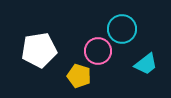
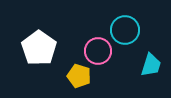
cyan circle: moved 3 px right, 1 px down
white pentagon: moved 2 px up; rotated 28 degrees counterclockwise
cyan trapezoid: moved 5 px right, 1 px down; rotated 35 degrees counterclockwise
